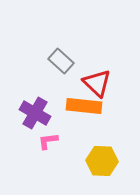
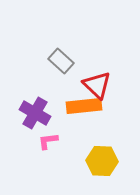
red triangle: moved 2 px down
orange rectangle: rotated 12 degrees counterclockwise
